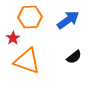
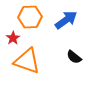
blue arrow: moved 2 px left
black semicircle: rotated 77 degrees clockwise
